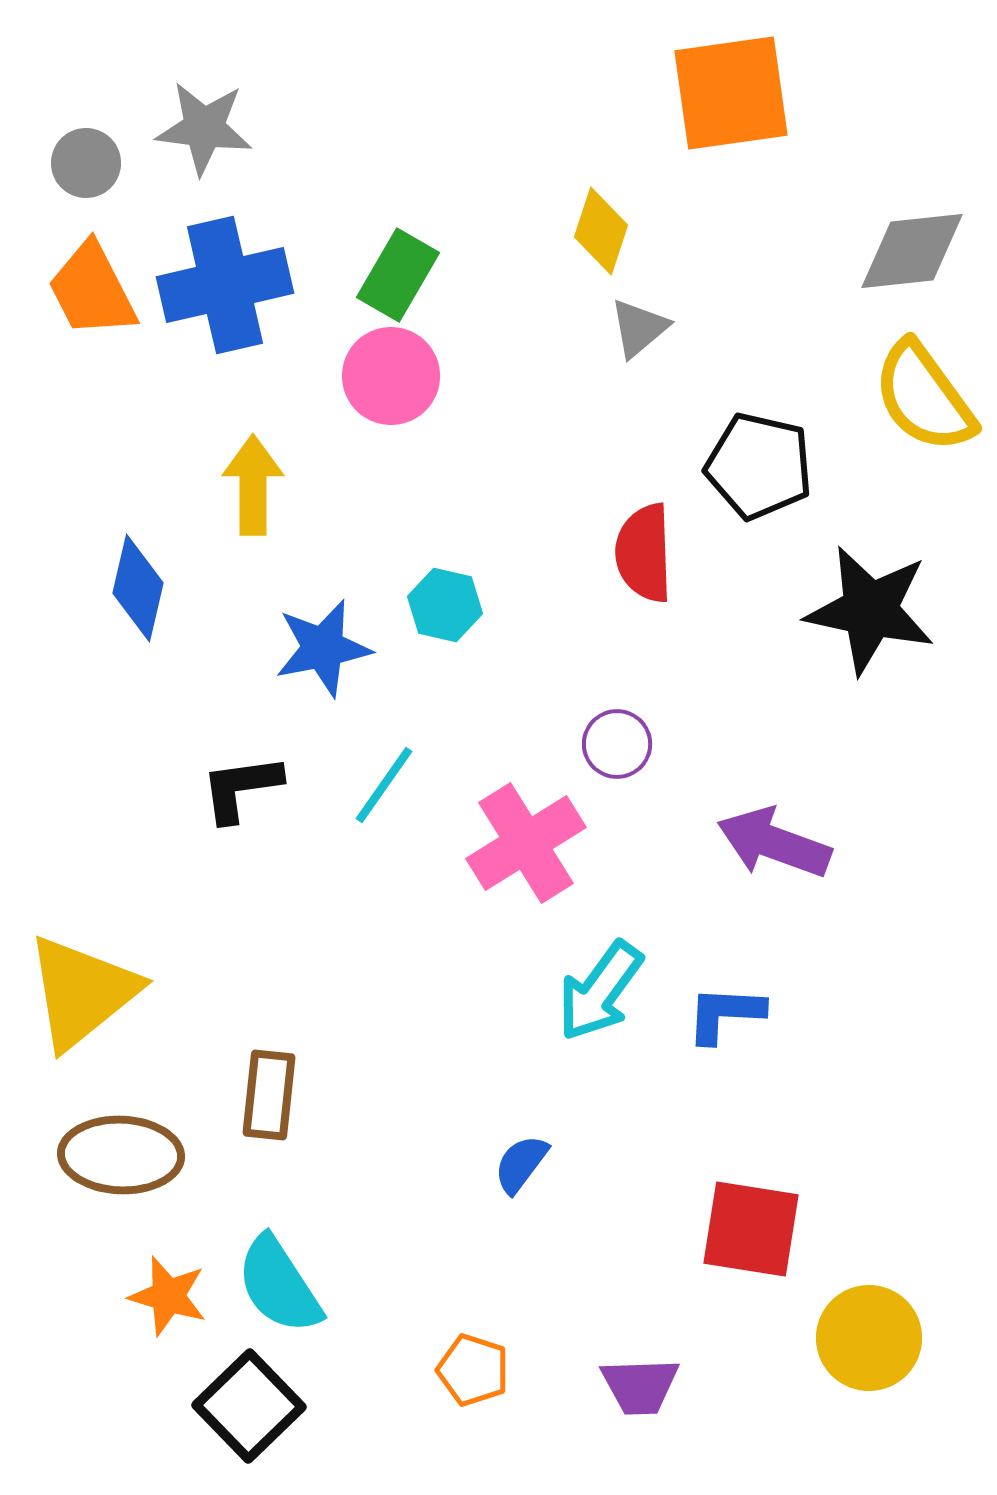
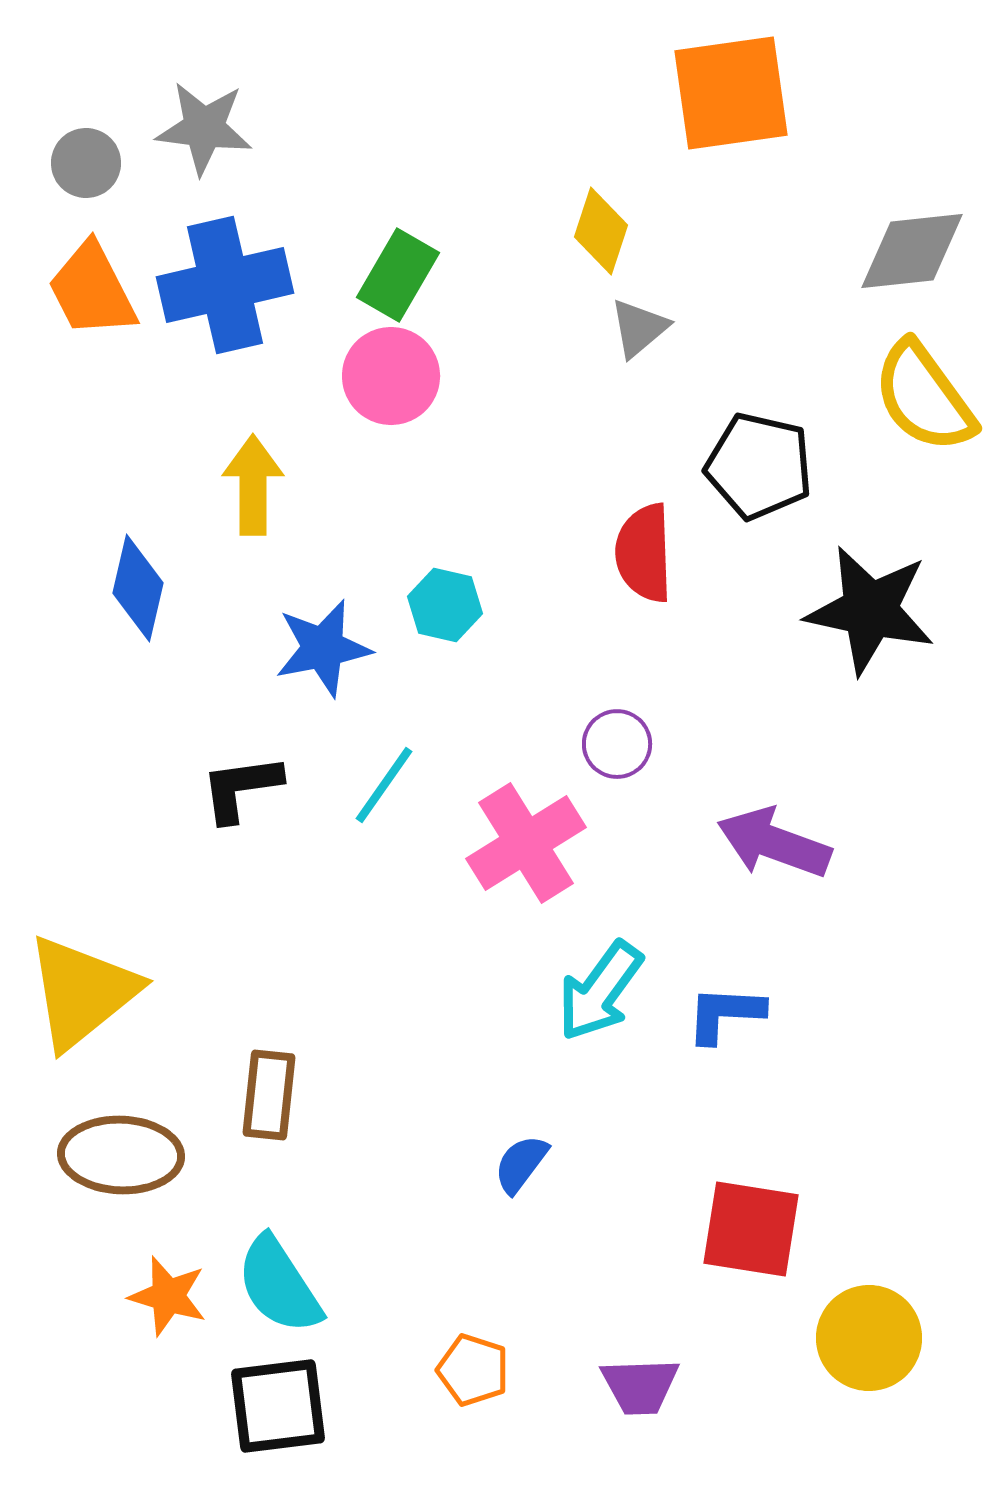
black square: moved 29 px right; rotated 37 degrees clockwise
